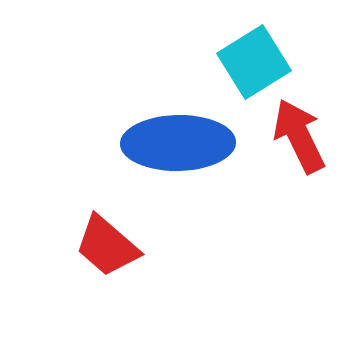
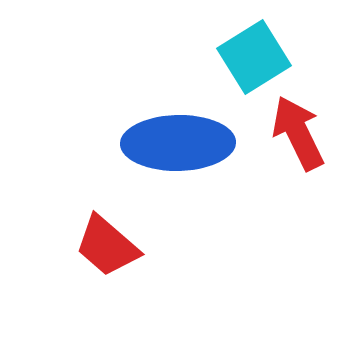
cyan square: moved 5 px up
red arrow: moved 1 px left, 3 px up
